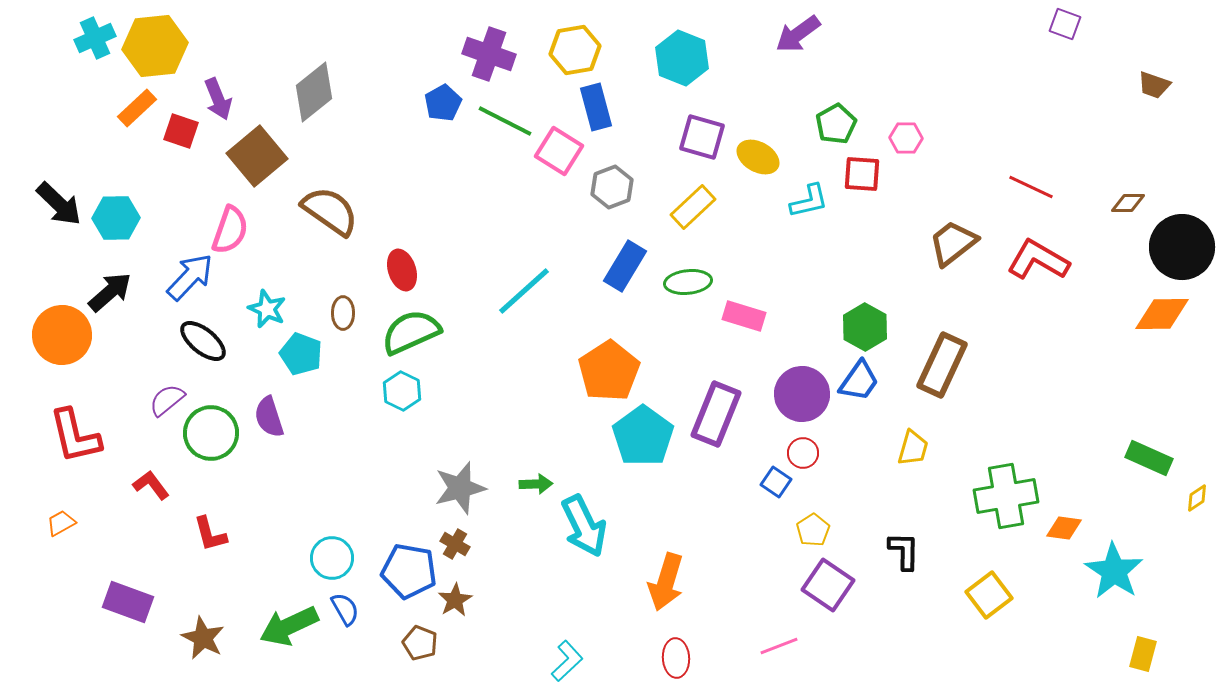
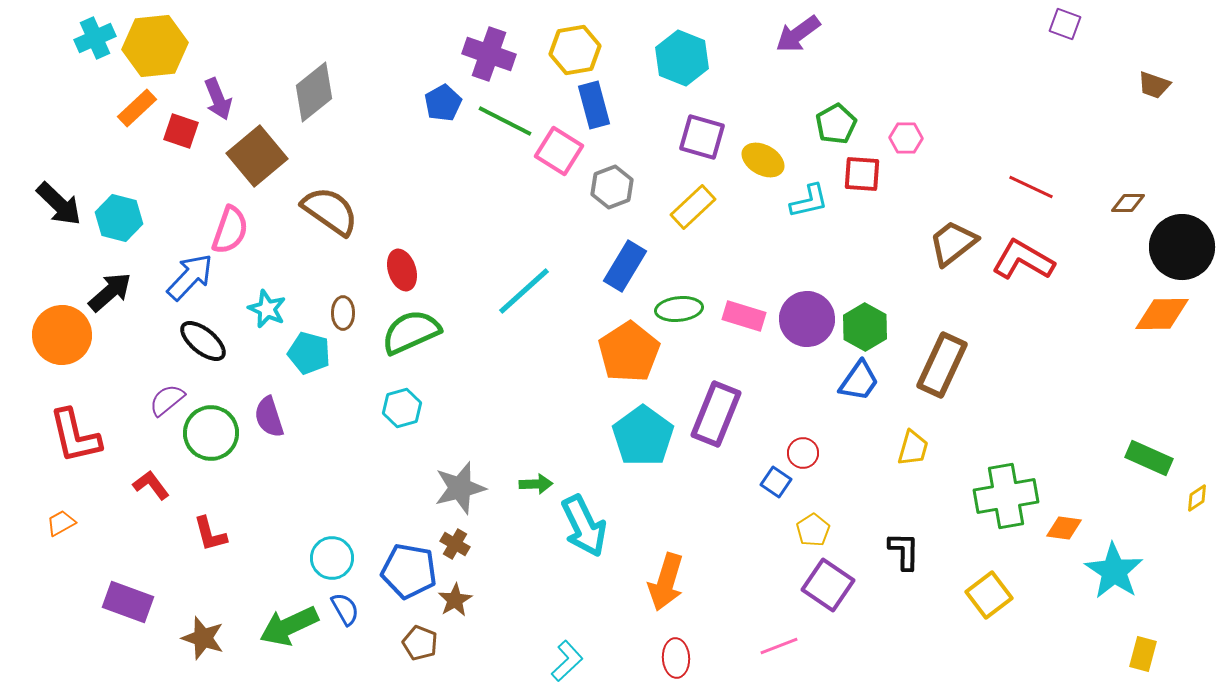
blue rectangle at (596, 107): moved 2 px left, 2 px up
yellow ellipse at (758, 157): moved 5 px right, 3 px down
cyan hexagon at (116, 218): moved 3 px right; rotated 15 degrees clockwise
red L-shape at (1038, 260): moved 15 px left
green ellipse at (688, 282): moved 9 px left, 27 px down
cyan pentagon at (301, 354): moved 8 px right, 1 px up; rotated 6 degrees counterclockwise
orange pentagon at (609, 371): moved 20 px right, 19 px up
cyan hexagon at (402, 391): moved 17 px down; rotated 18 degrees clockwise
purple circle at (802, 394): moved 5 px right, 75 px up
brown star at (203, 638): rotated 9 degrees counterclockwise
